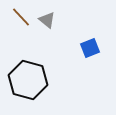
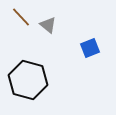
gray triangle: moved 1 px right, 5 px down
